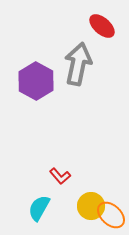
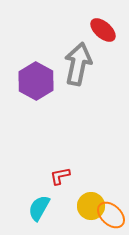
red ellipse: moved 1 px right, 4 px down
red L-shape: rotated 120 degrees clockwise
